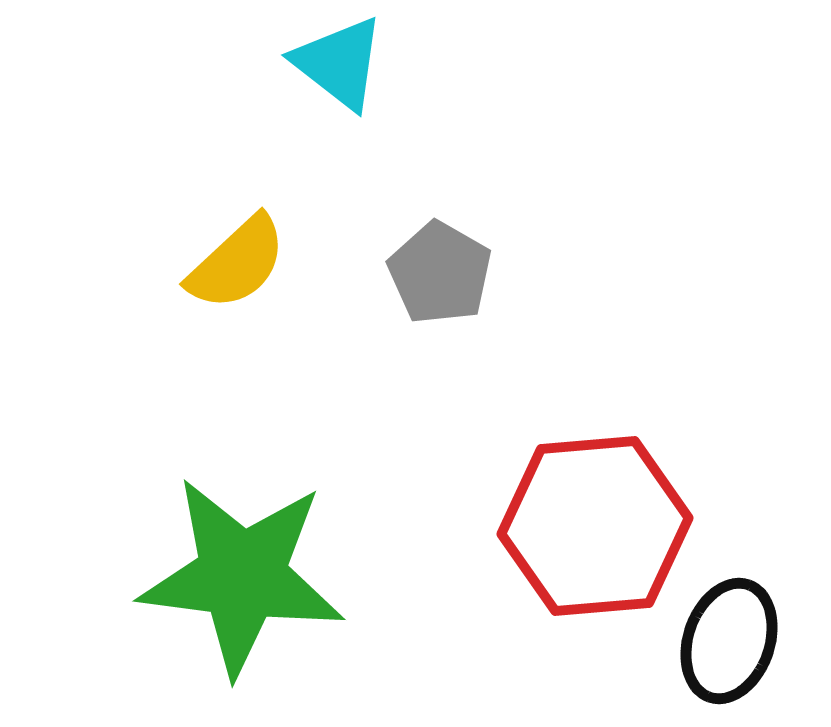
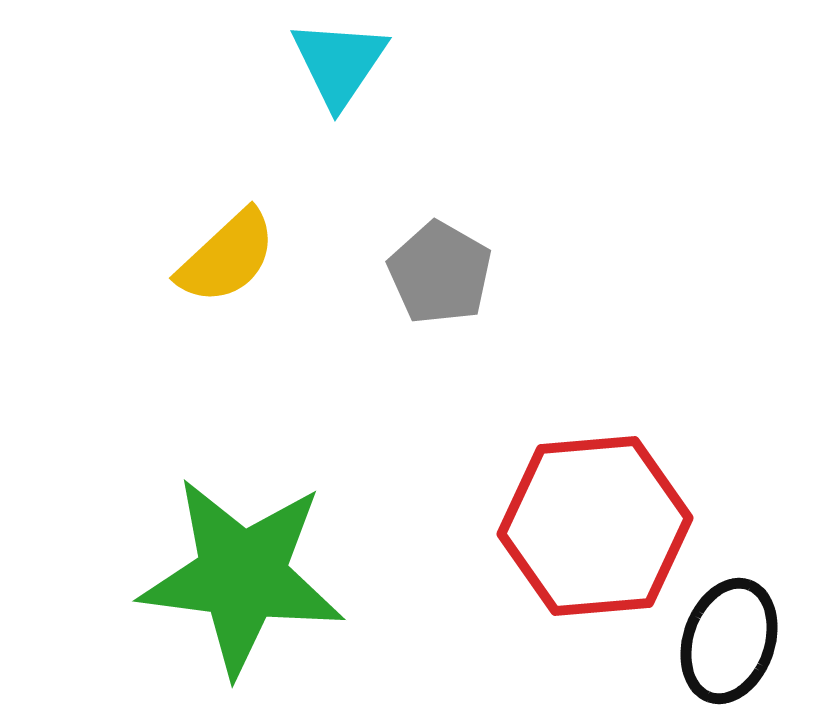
cyan triangle: rotated 26 degrees clockwise
yellow semicircle: moved 10 px left, 6 px up
